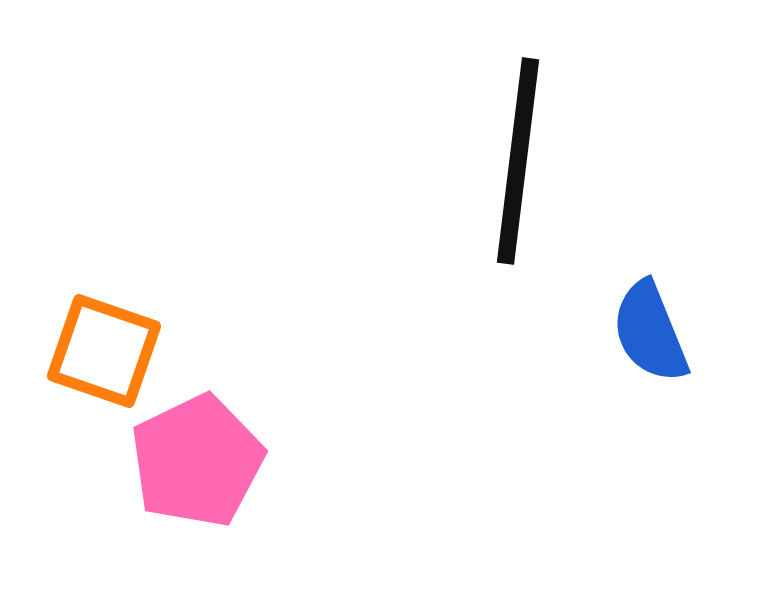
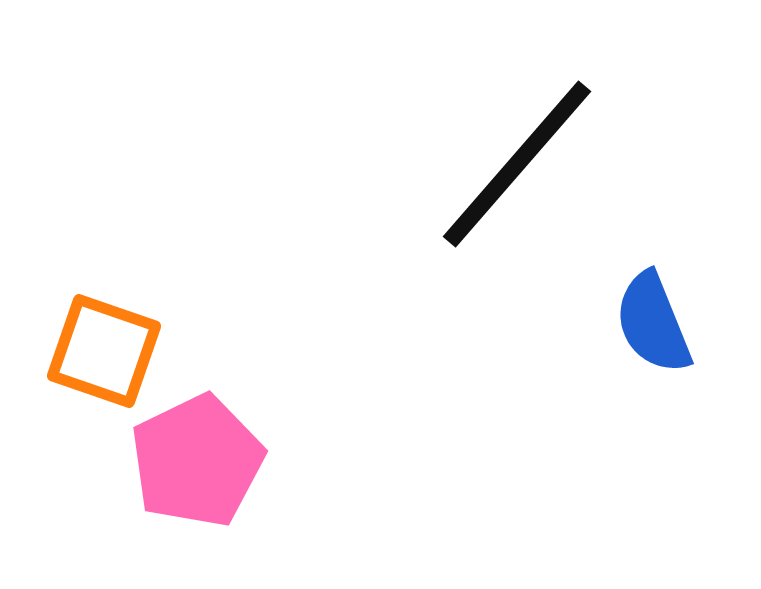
black line: moved 1 px left, 3 px down; rotated 34 degrees clockwise
blue semicircle: moved 3 px right, 9 px up
